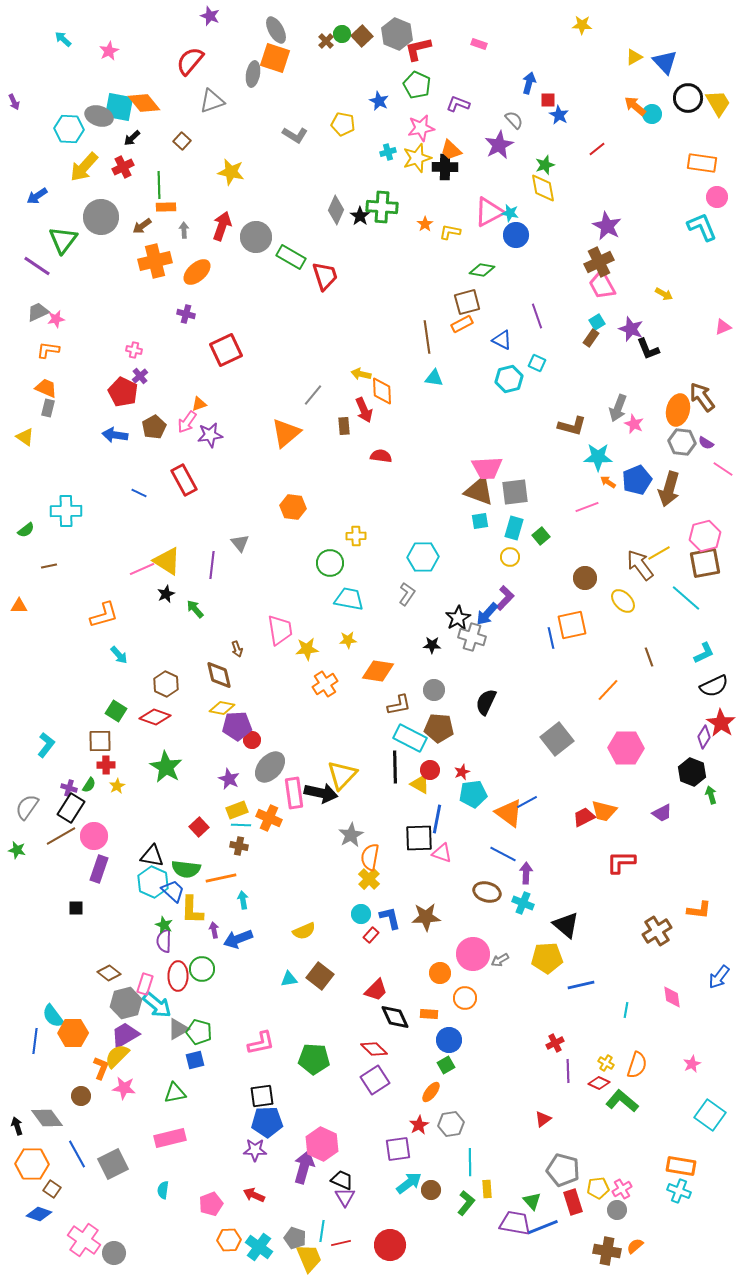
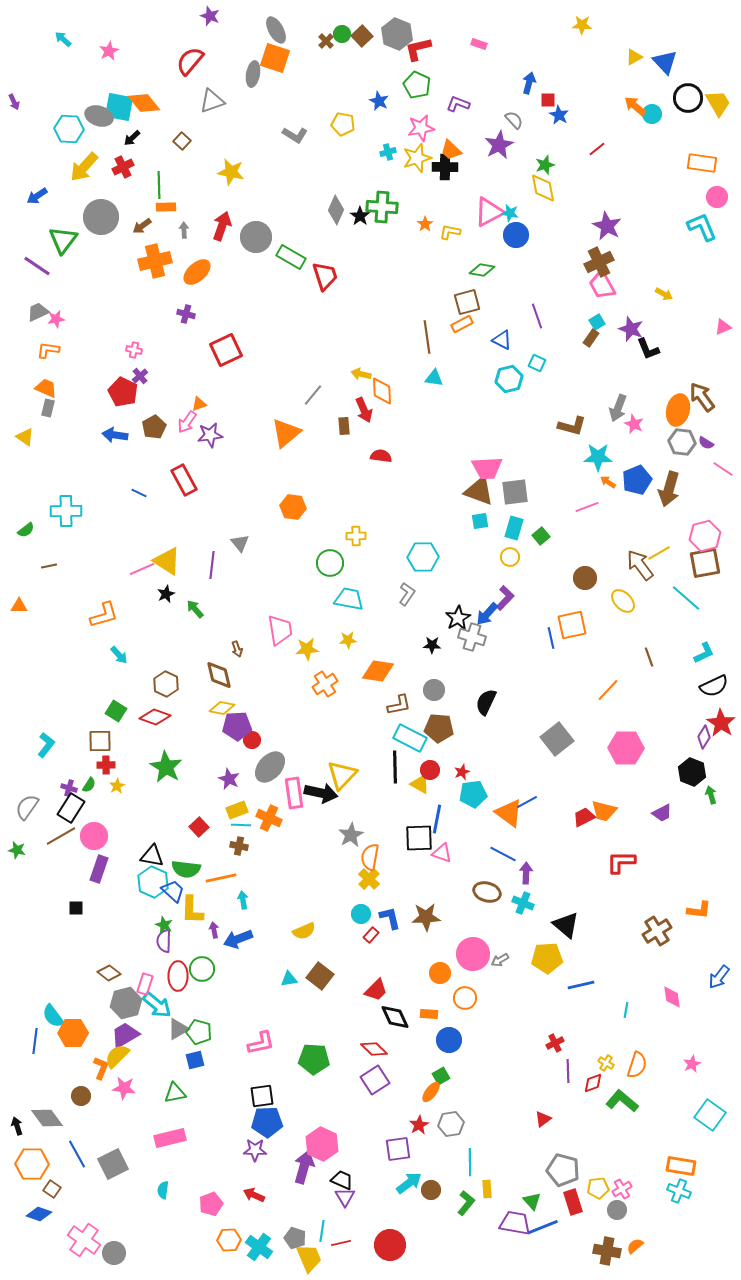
green square at (446, 1065): moved 5 px left, 11 px down
red diamond at (599, 1083): moved 6 px left; rotated 45 degrees counterclockwise
